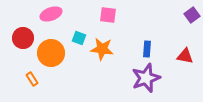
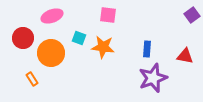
pink ellipse: moved 1 px right, 2 px down
orange star: moved 1 px right, 2 px up
purple star: moved 7 px right
